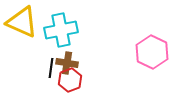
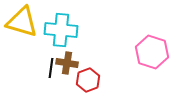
yellow triangle: rotated 8 degrees counterclockwise
cyan cross: rotated 16 degrees clockwise
pink hexagon: rotated 8 degrees counterclockwise
red hexagon: moved 18 px right
